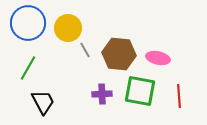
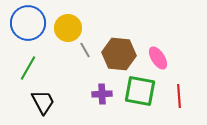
pink ellipse: rotated 45 degrees clockwise
